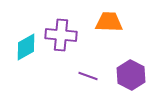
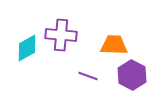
orange trapezoid: moved 5 px right, 23 px down
cyan diamond: moved 1 px right, 1 px down
purple hexagon: moved 1 px right
